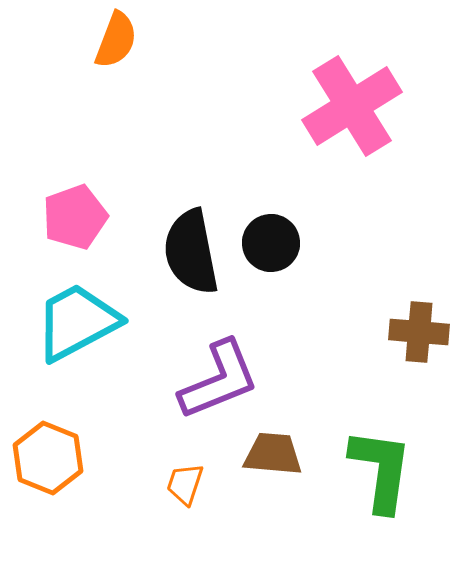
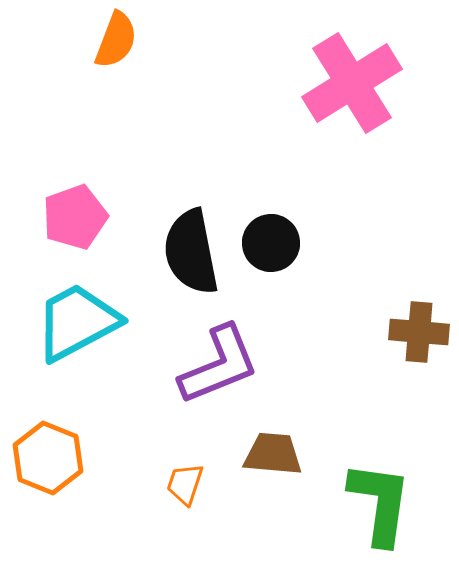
pink cross: moved 23 px up
purple L-shape: moved 15 px up
green L-shape: moved 1 px left, 33 px down
